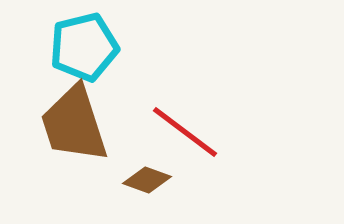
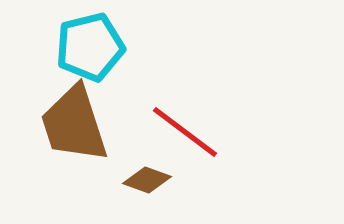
cyan pentagon: moved 6 px right
